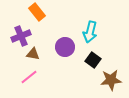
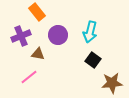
purple circle: moved 7 px left, 12 px up
brown triangle: moved 5 px right
brown star: moved 1 px right, 3 px down
